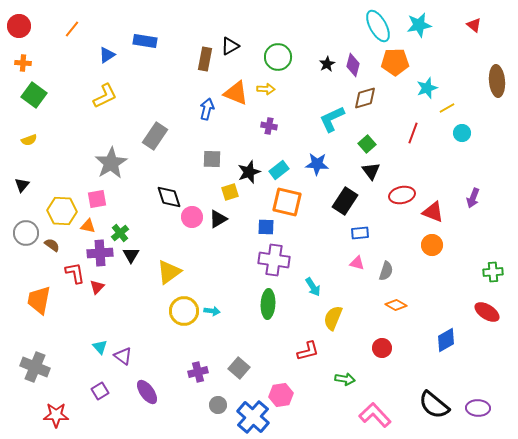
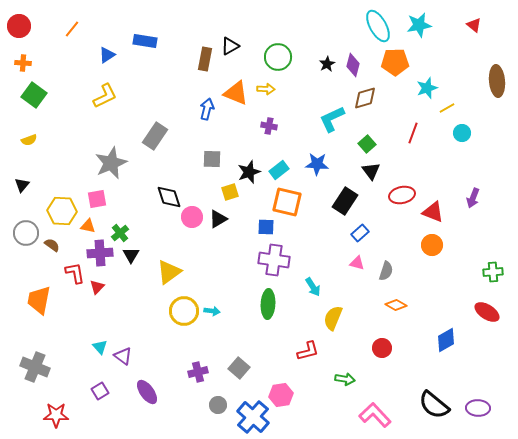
gray star at (111, 163): rotated 8 degrees clockwise
blue rectangle at (360, 233): rotated 36 degrees counterclockwise
